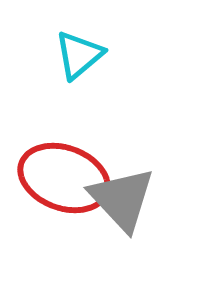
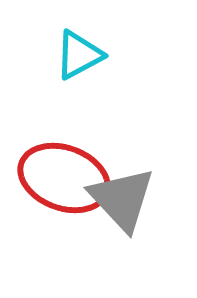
cyan triangle: rotated 12 degrees clockwise
